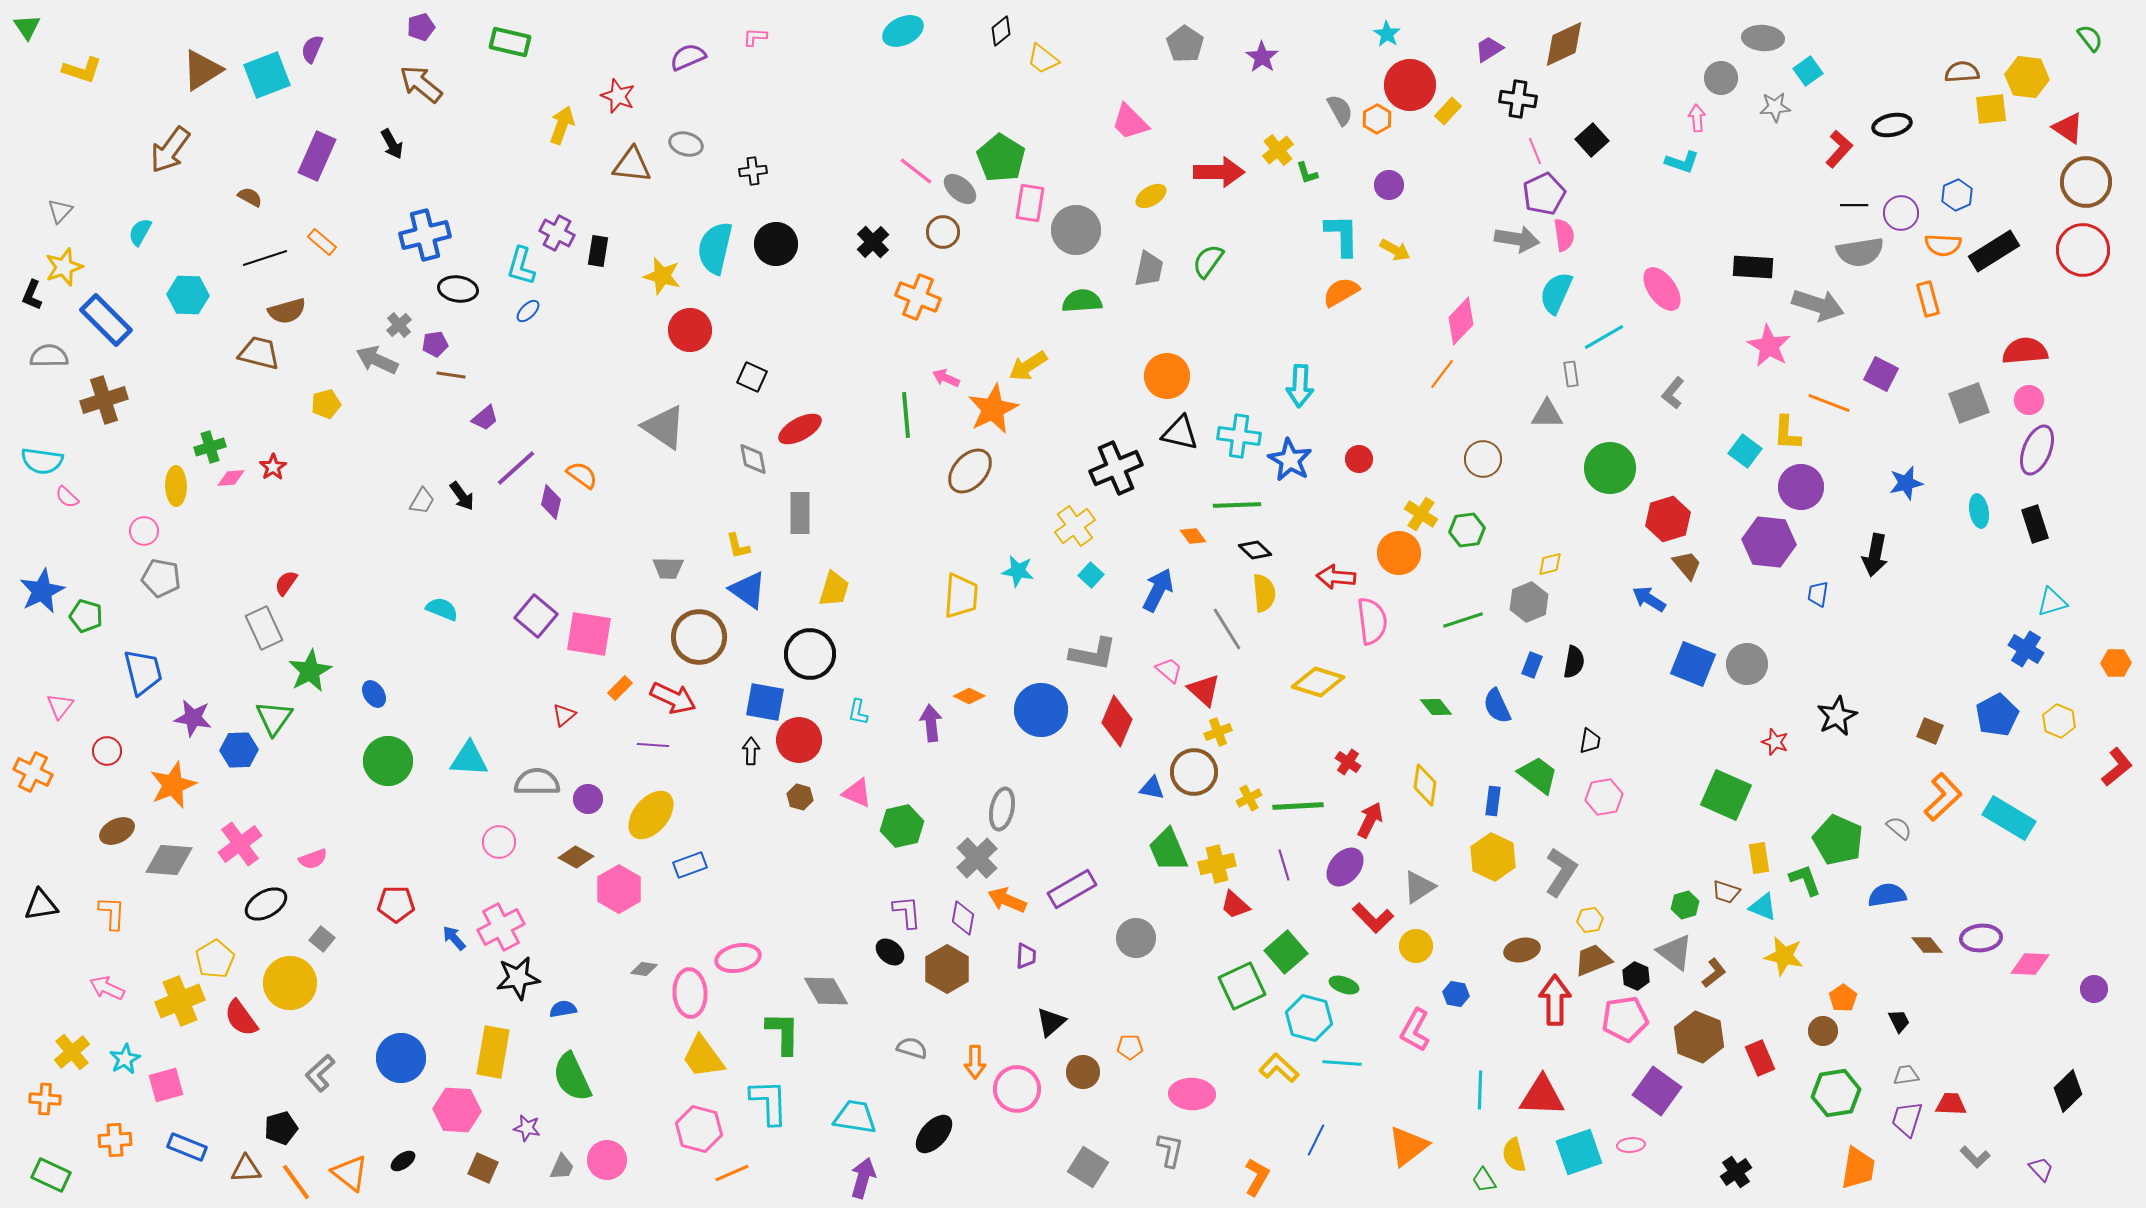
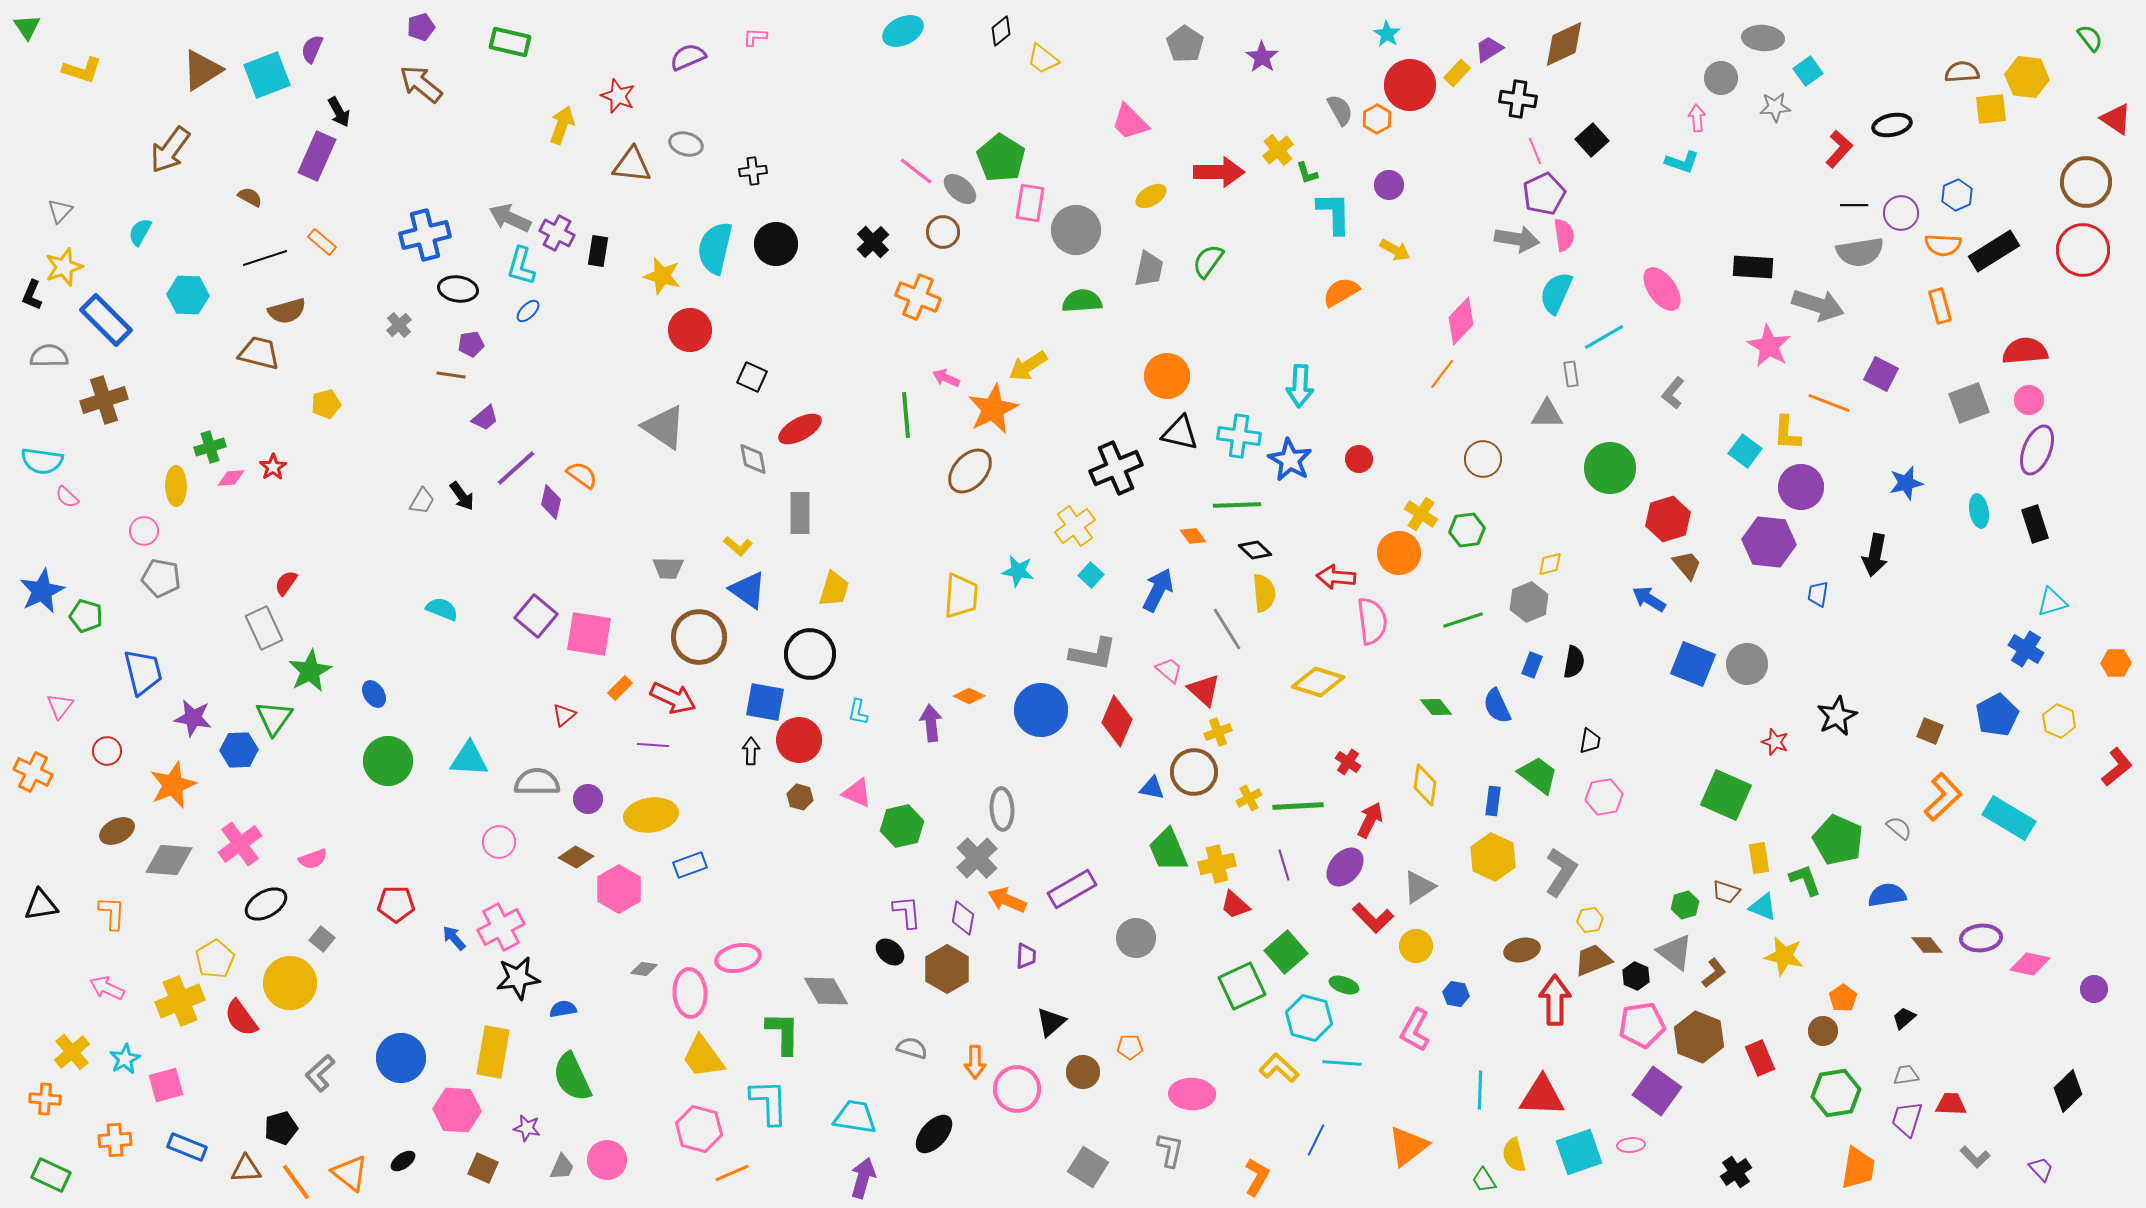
yellow rectangle at (1448, 111): moved 9 px right, 38 px up
red triangle at (2068, 128): moved 48 px right, 9 px up
black arrow at (392, 144): moved 53 px left, 32 px up
cyan L-shape at (1342, 235): moved 8 px left, 22 px up
orange rectangle at (1928, 299): moved 12 px right, 7 px down
purple pentagon at (435, 344): moved 36 px right
gray arrow at (377, 360): moved 133 px right, 142 px up
yellow L-shape at (738, 546): rotated 36 degrees counterclockwise
gray ellipse at (1002, 809): rotated 15 degrees counterclockwise
yellow ellipse at (651, 815): rotated 42 degrees clockwise
pink diamond at (2030, 964): rotated 9 degrees clockwise
pink pentagon at (1625, 1019): moved 17 px right, 6 px down
black trapezoid at (1899, 1021): moved 5 px right, 3 px up; rotated 105 degrees counterclockwise
